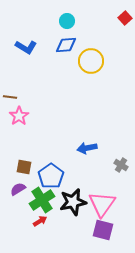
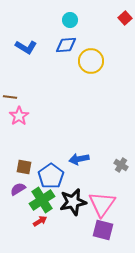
cyan circle: moved 3 px right, 1 px up
blue arrow: moved 8 px left, 11 px down
